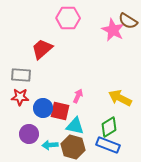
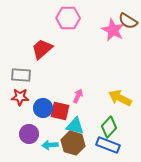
green diamond: rotated 15 degrees counterclockwise
brown hexagon: moved 4 px up
